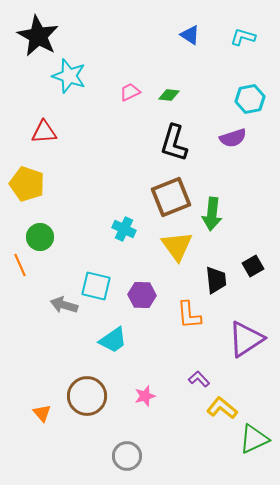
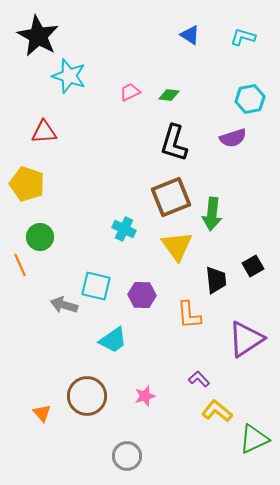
yellow L-shape: moved 5 px left, 3 px down
